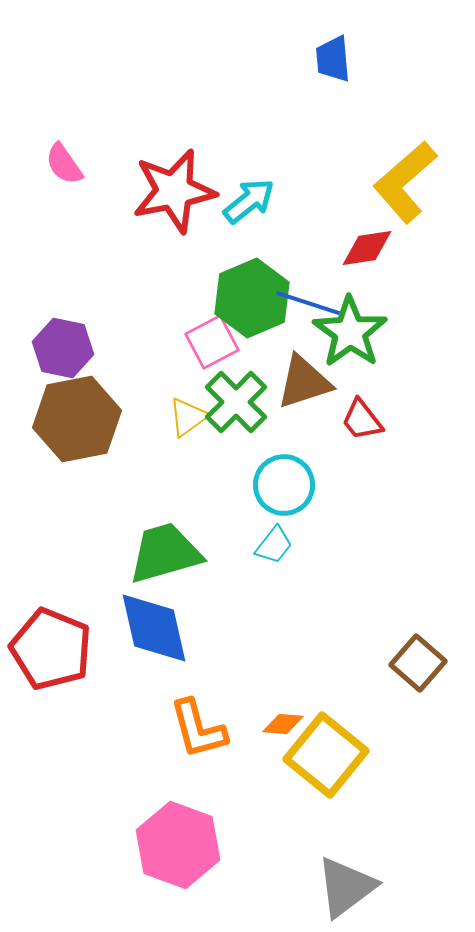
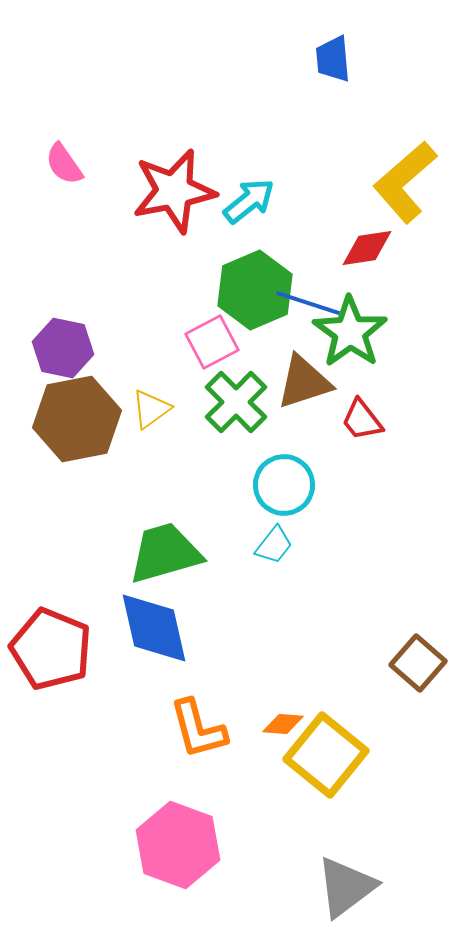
green hexagon: moved 3 px right, 8 px up
yellow triangle: moved 37 px left, 8 px up
